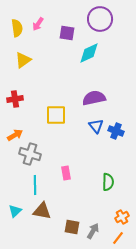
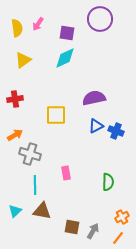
cyan diamond: moved 24 px left, 5 px down
blue triangle: rotated 42 degrees clockwise
